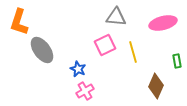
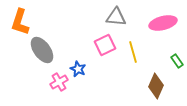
orange L-shape: moved 1 px right
green rectangle: rotated 24 degrees counterclockwise
pink cross: moved 26 px left, 9 px up
